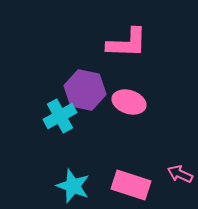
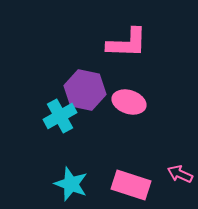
cyan star: moved 2 px left, 2 px up
